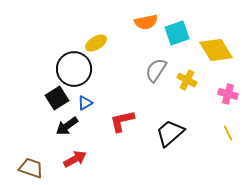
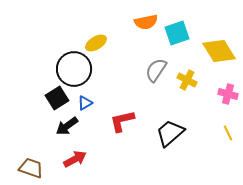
yellow diamond: moved 3 px right, 1 px down
